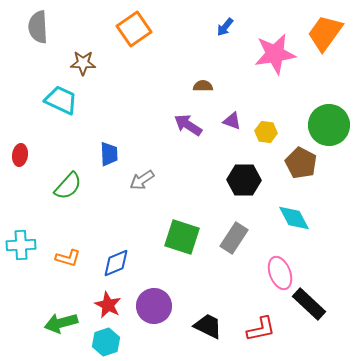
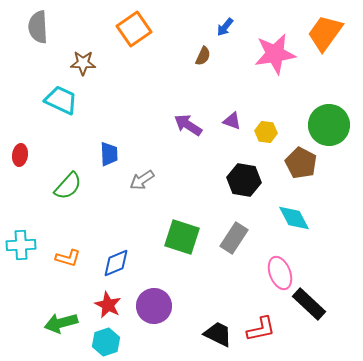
brown semicircle: moved 30 px up; rotated 114 degrees clockwise
black hexagon: rotated 8 degrees clockwise
black trapezoid: moved 10 px right, 8 px down
